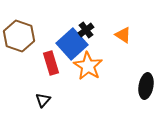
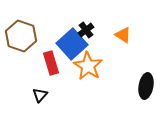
brown hexagon: moved 2 px right
black triangle: moved 3 px left, 5 px up
